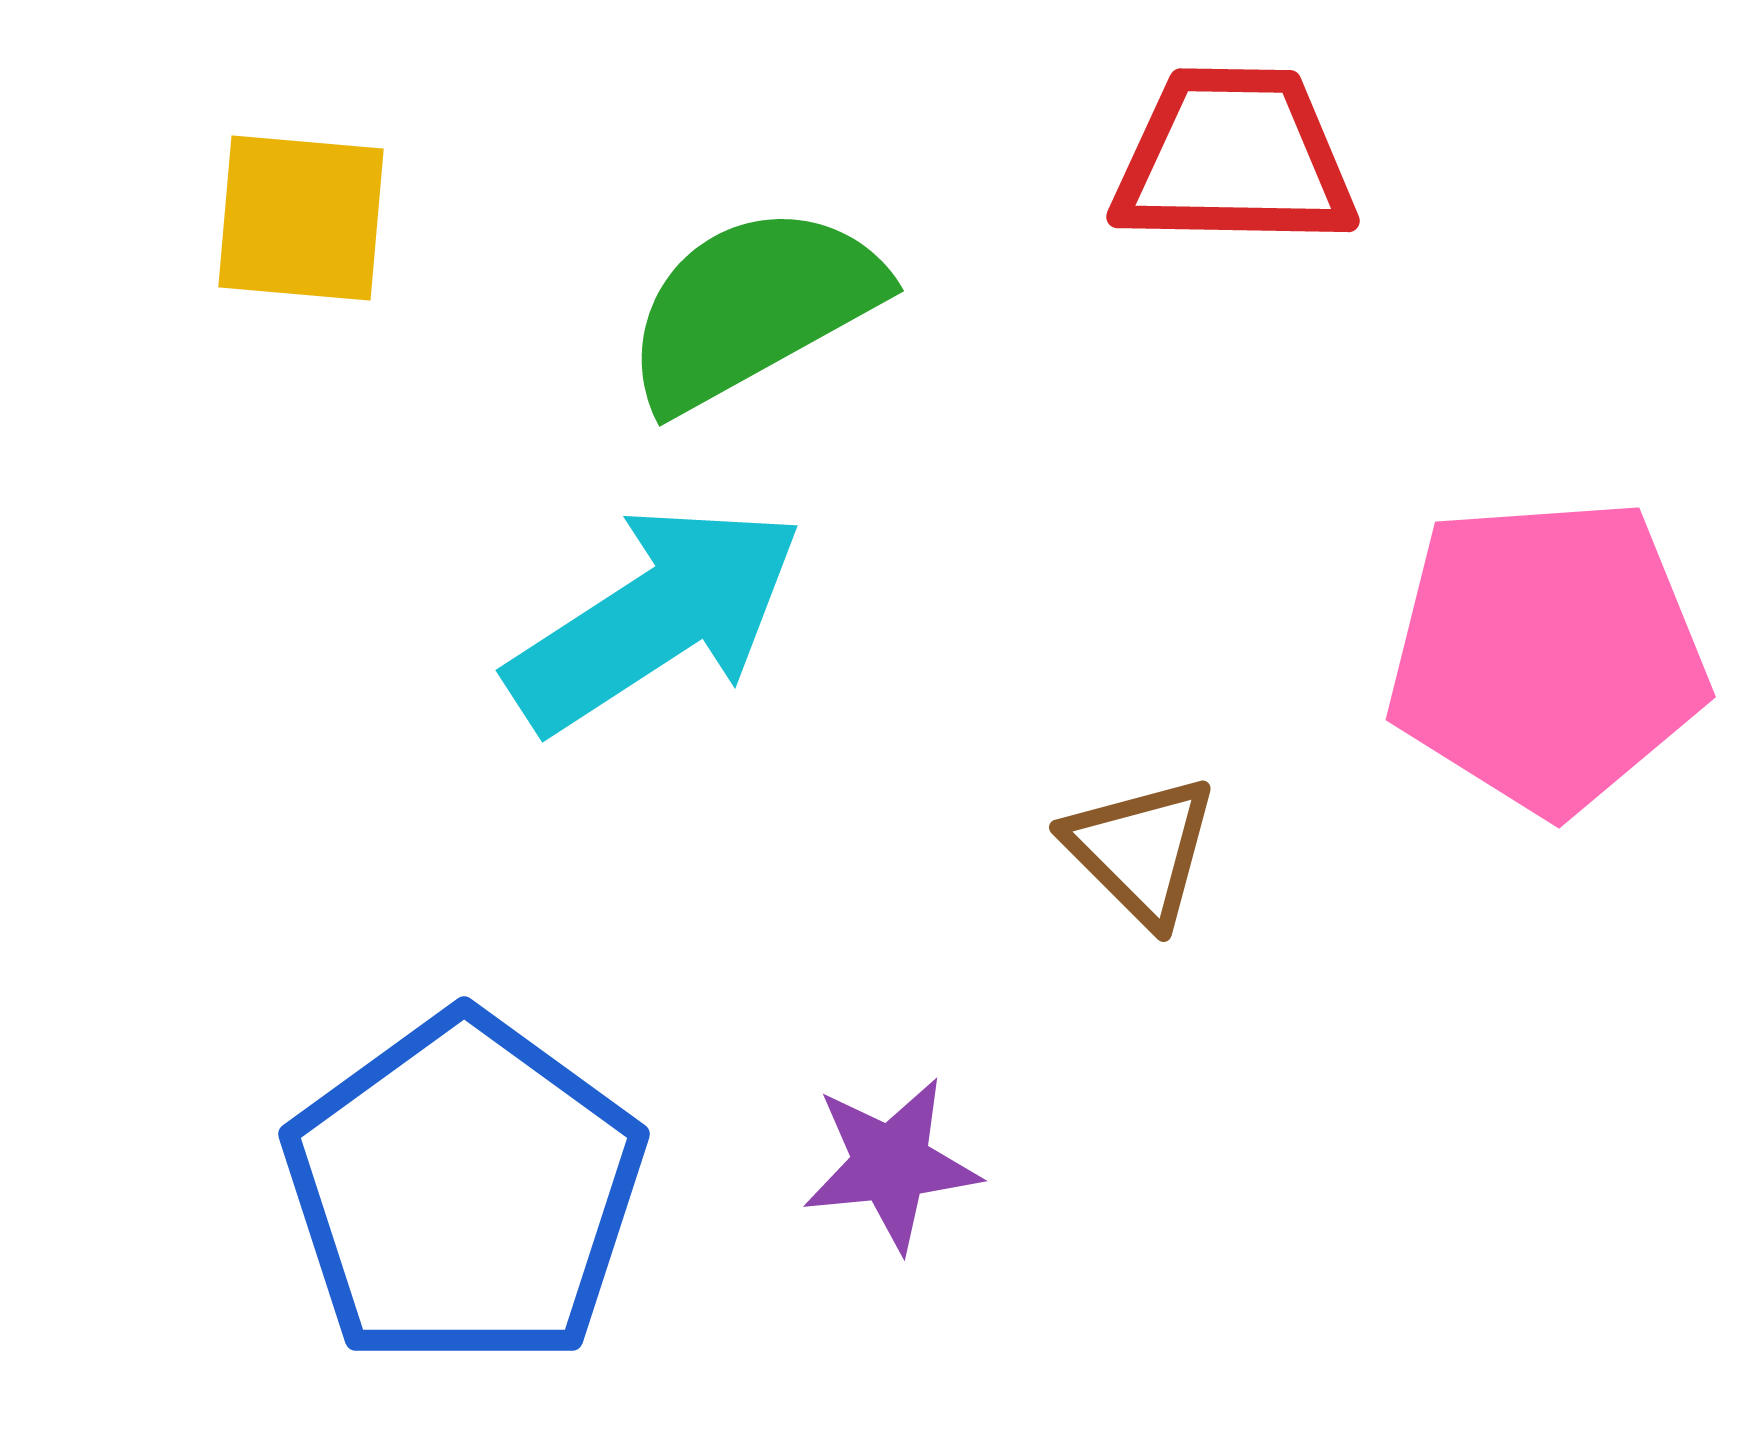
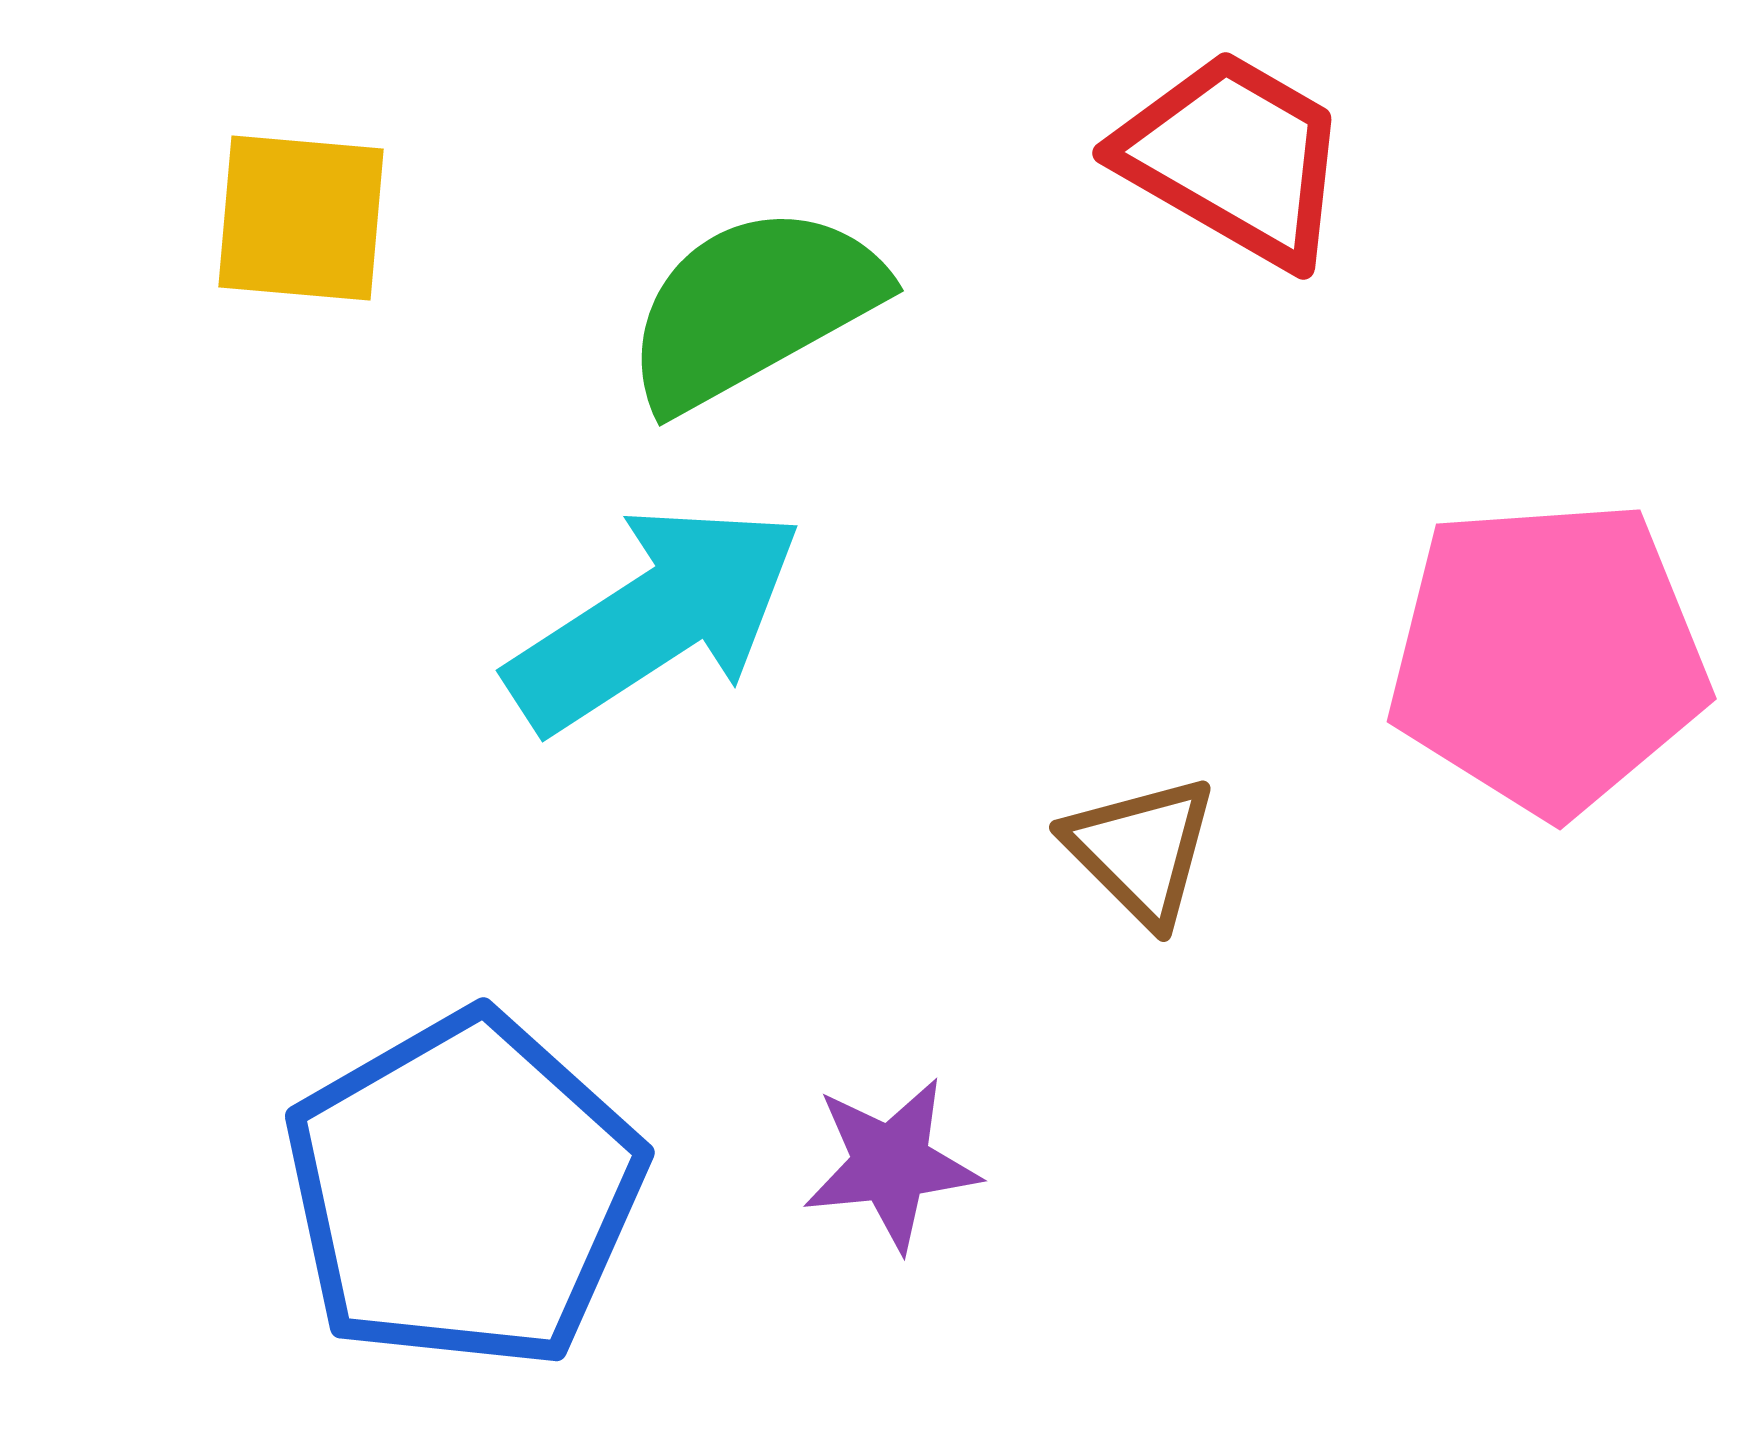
red trapezoid: rotated 29 degrees clockwise
pink pentagon: moved 1 px right, 2 px down
blue pentagon: rotated 6 degrees clockwise
